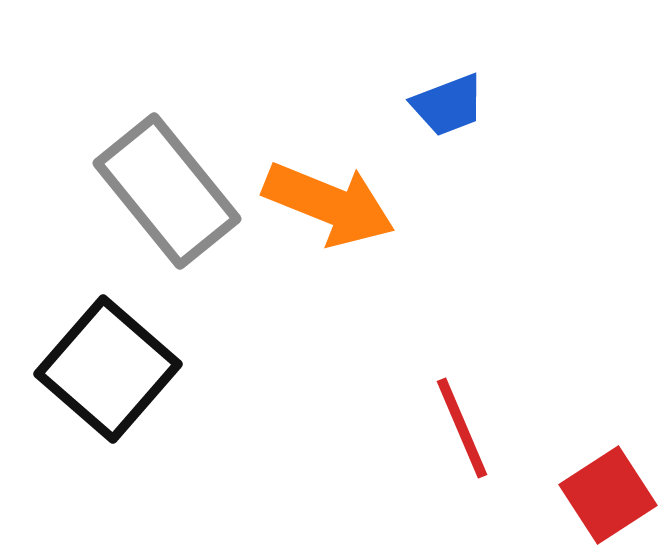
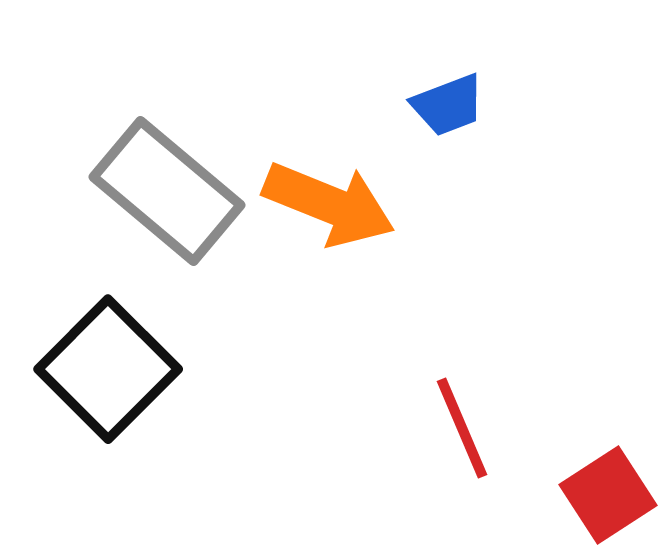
gray rectangle: rotated 11 degrees counterclockwise
black square: rotated 4 degrees clockwise
